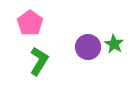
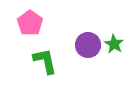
purple circle: moved 2 px up
green L-shape: moved 6 px right; rotated 44 degrees counterclockwise
